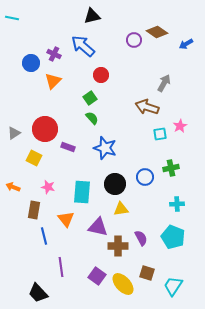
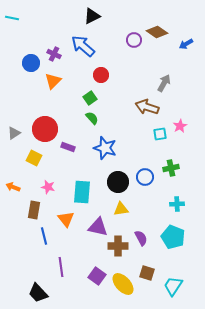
black triangle at (92, 16): rotated 12 degrees counterclockwise
black circle at (115, 184): moved 3 px right, 2 px up
